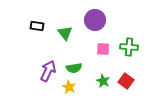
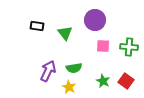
pink square: moved 3 px up
